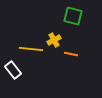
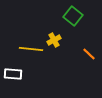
green square: rotated 24 degrees clockwise
orange line: moved 18 px right; rotated 32 degrees clockwise
white rectangle: moved 4 px down; rotated 48 degrees counterclockwise
